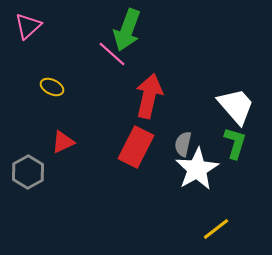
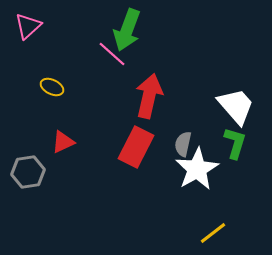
gray hexagon: rotated 20 degrees clockwise
yellow line: moved 3 px left, 4 px down
